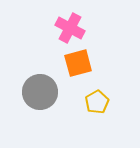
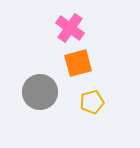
pink cross: rotated 8 degrees clockwise
yellow pentagon: moved 5 px left; rotated 15 degrees clockwise
